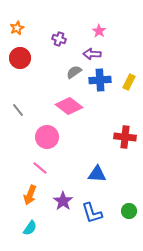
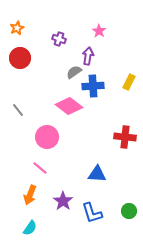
purple arrow: moved 4 px left, 2 px down; rotated 96 degrees clockwise
blue cross: moved 7 px left, 6 px down
